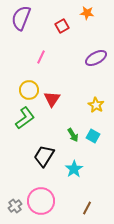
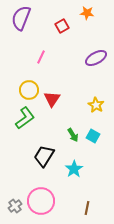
brown line: rotated 16 degrees counterclockwise
